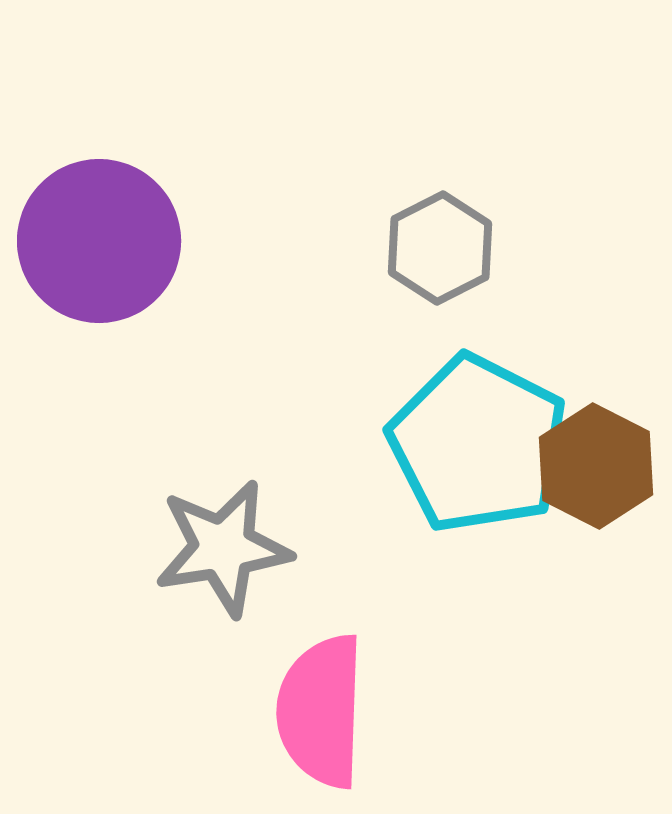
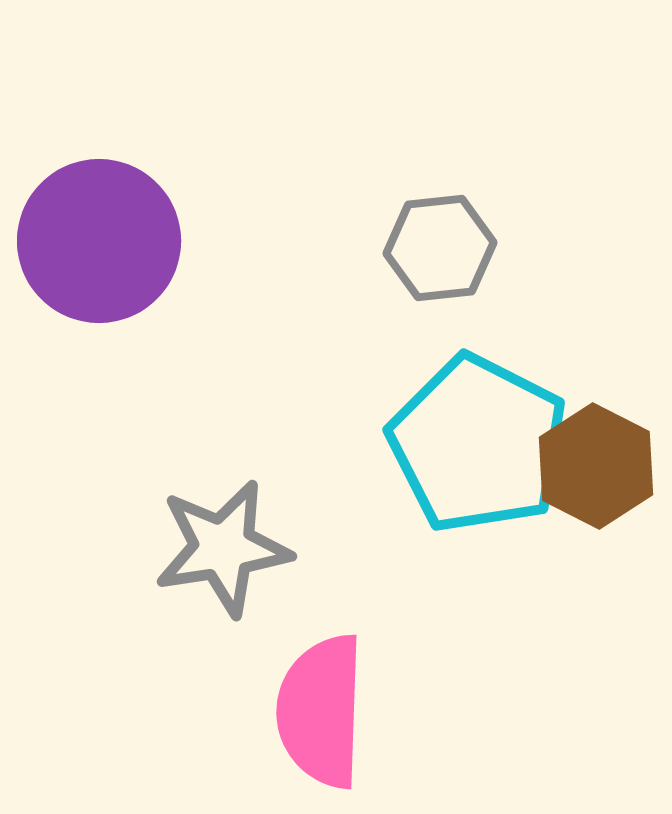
gray hexagon: rotated 21 degrees clockwise
